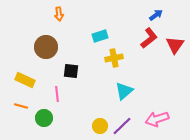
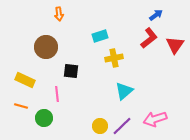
pink arrow: moved 2 px left
